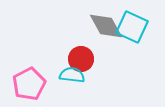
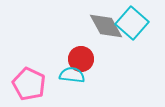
cyan square: moved 4 px up; rotated 16 degrees clockwise
pink pentagon: rotated 20 degrees counterclockwise
